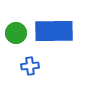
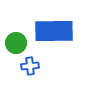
green circle: moved 10 px down
